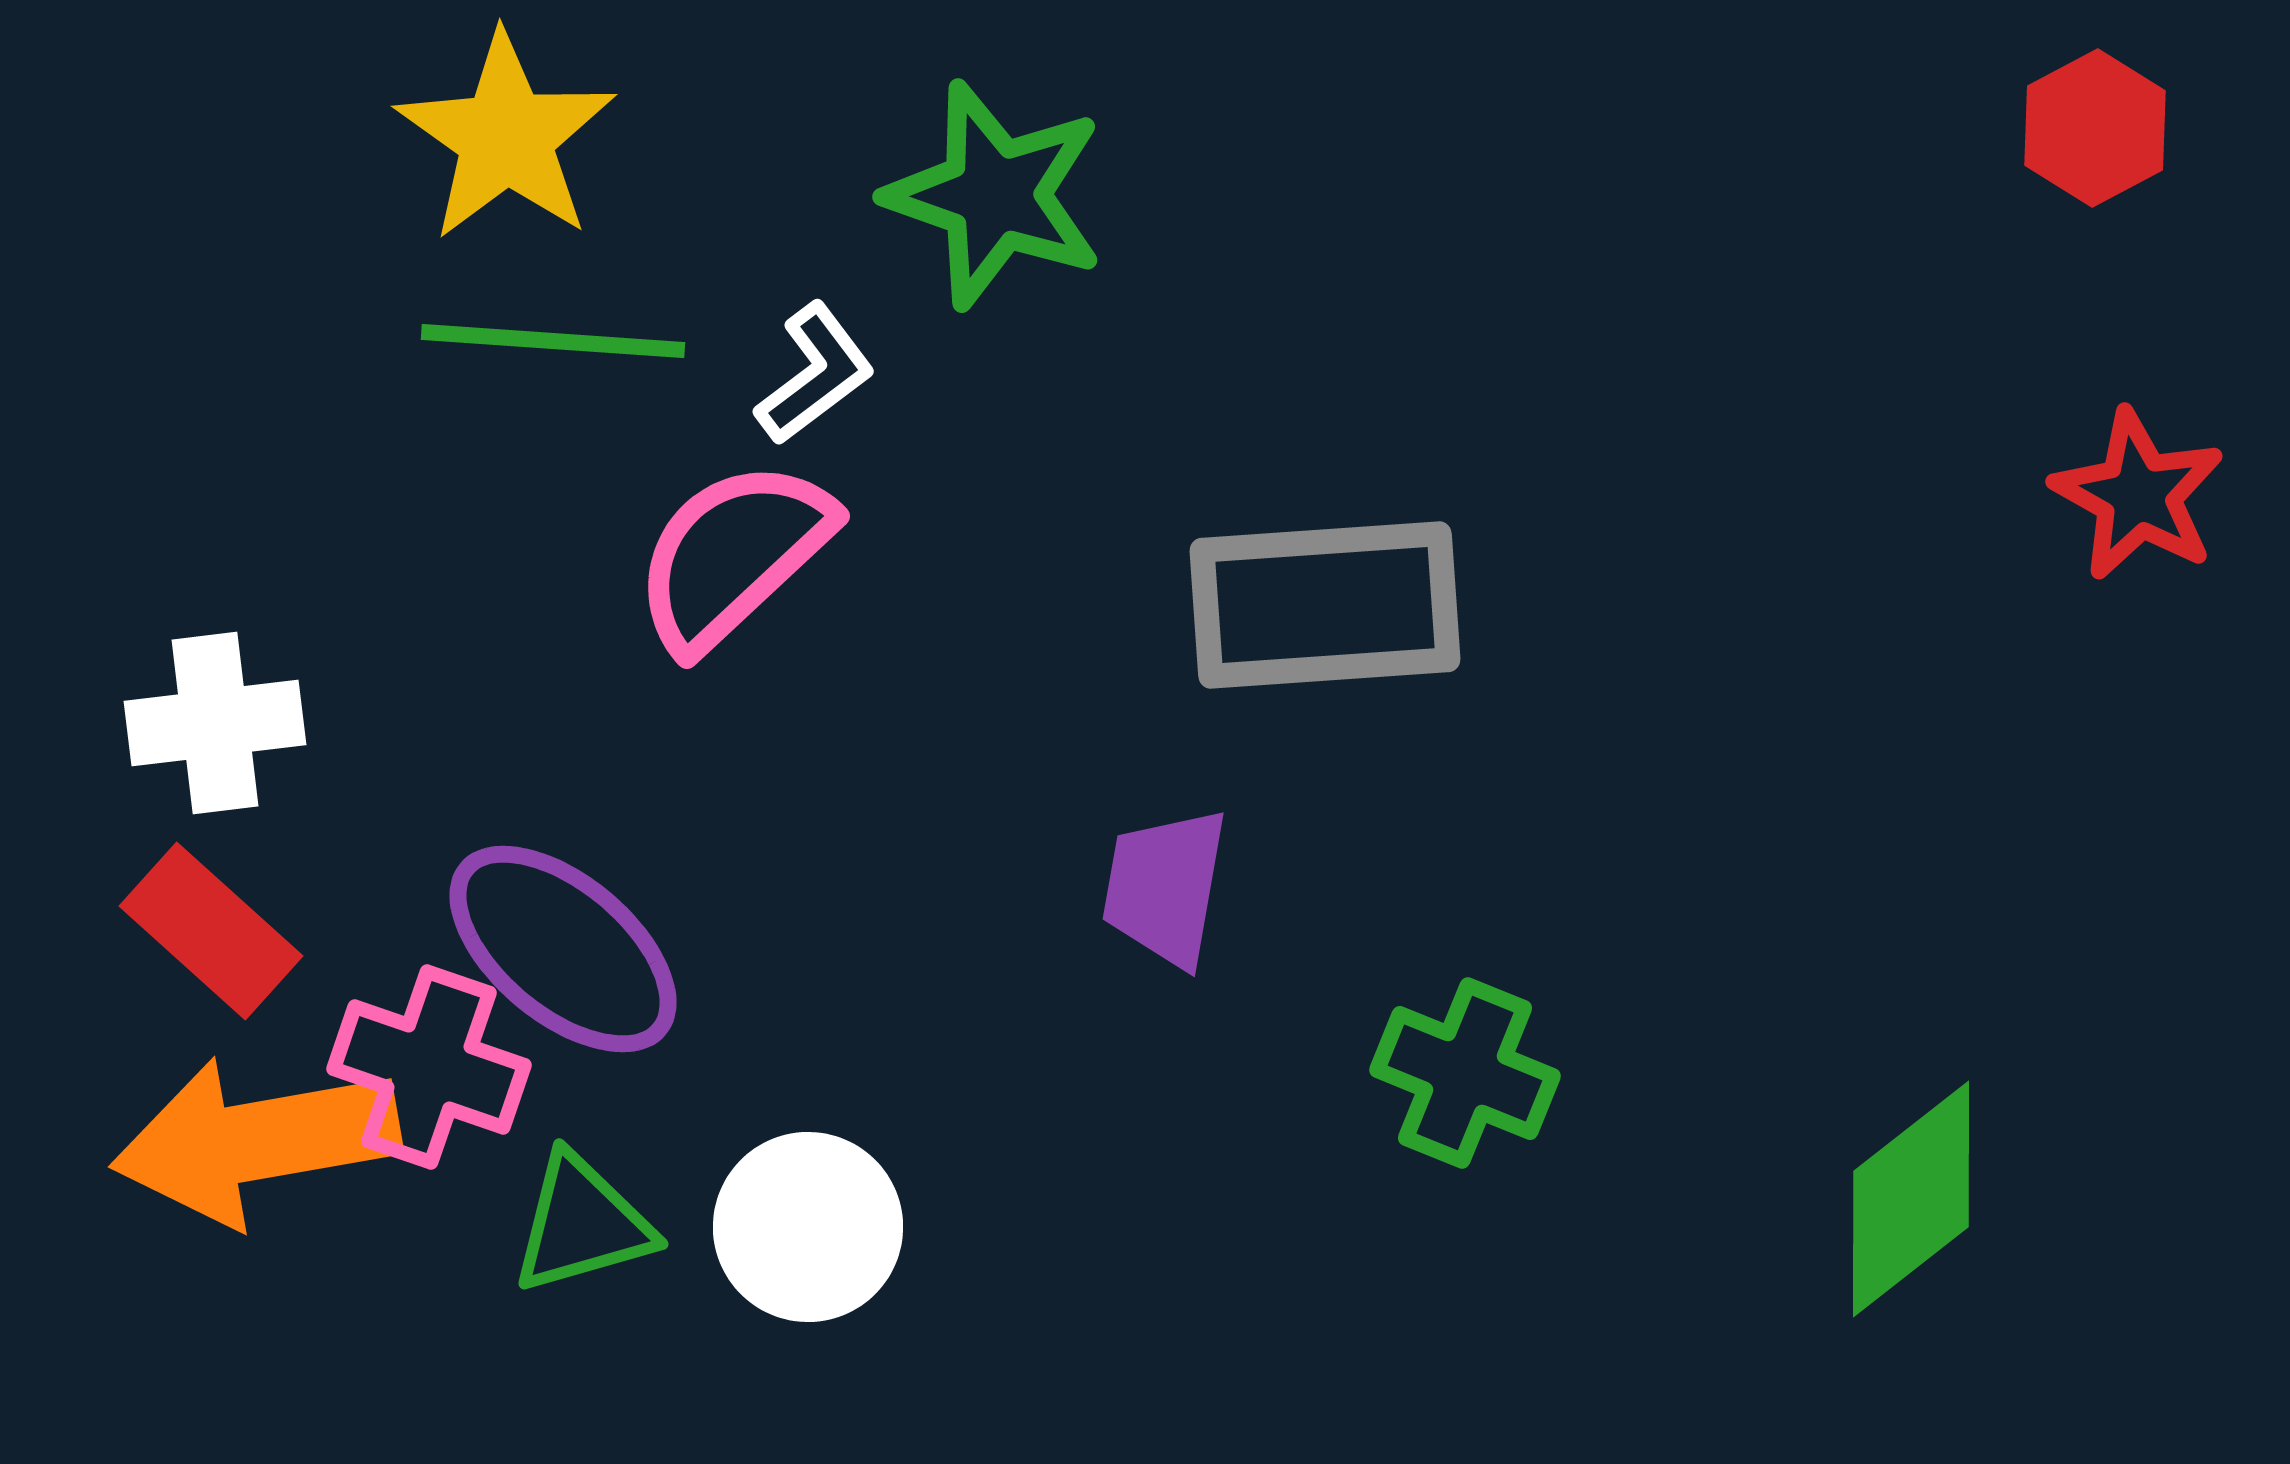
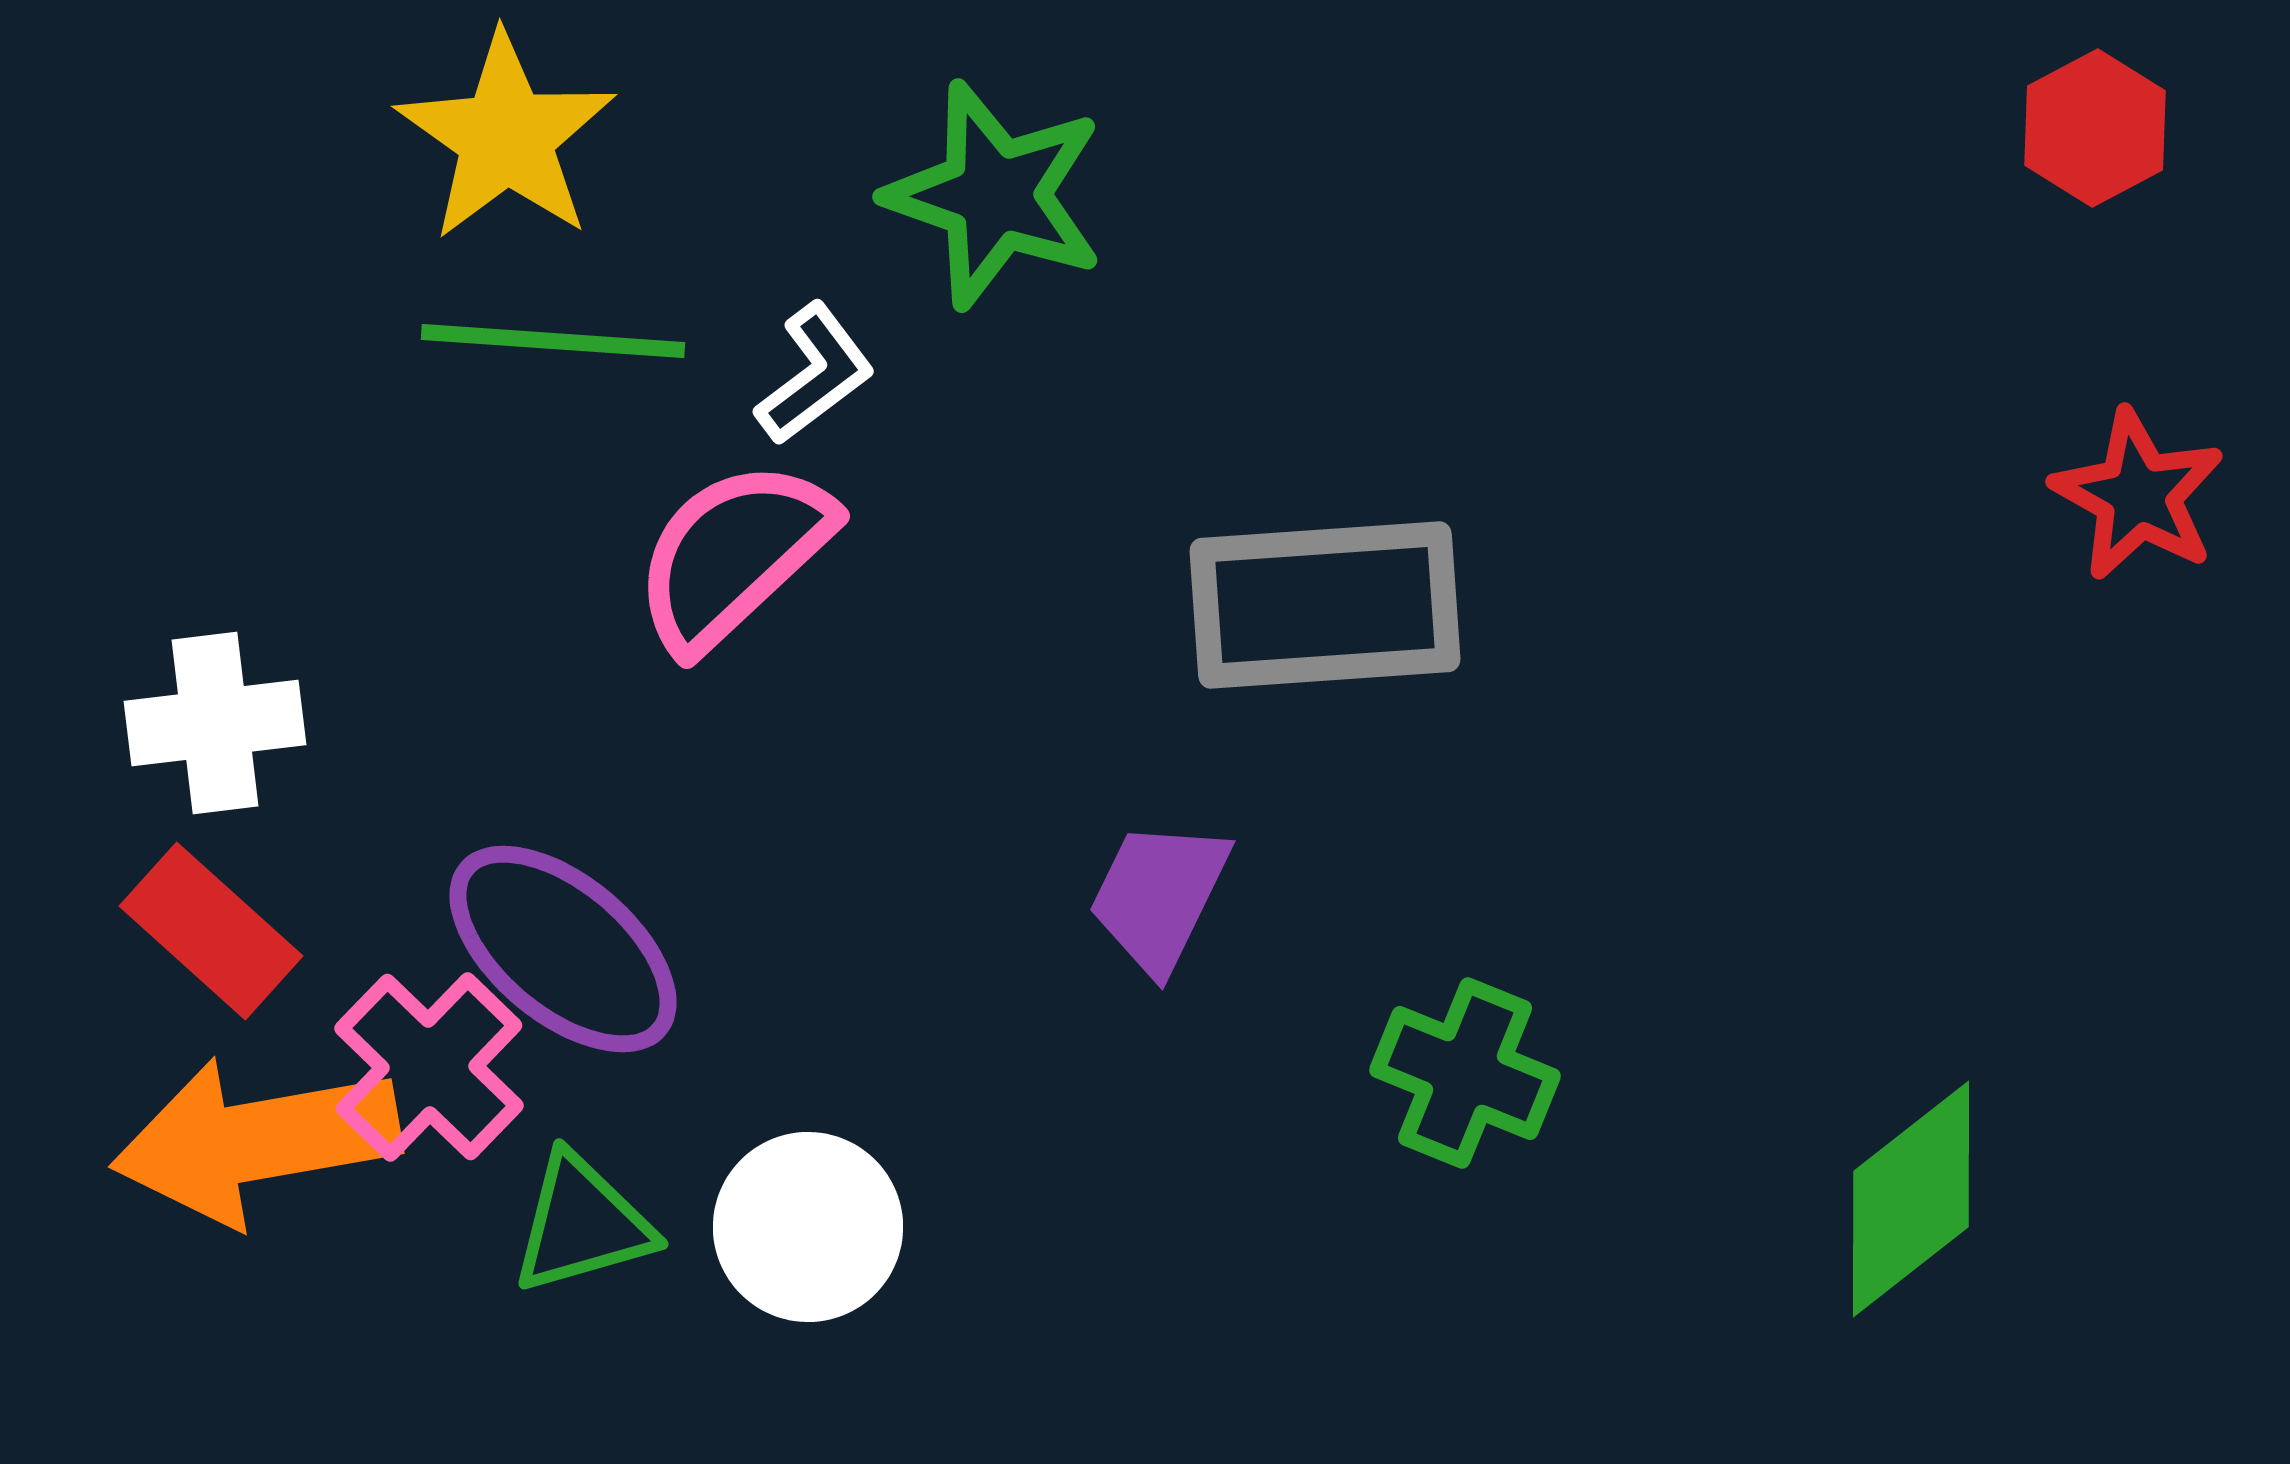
purple trapezoid: moved 6 px left, 9 px down; rotated 16 degrees clockwise
pink cross: rotated 25 degrees clockwise
